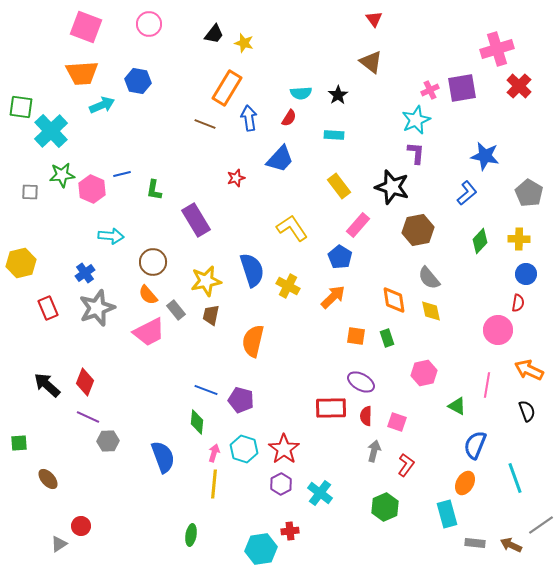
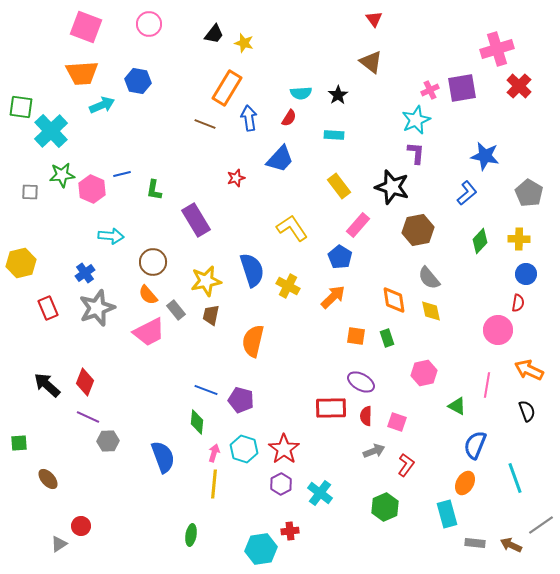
gray arrow at (374, 451): rotated 55 degrees clockwise
